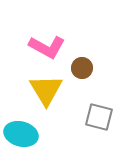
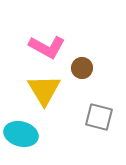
yellow triangle: moved 2 px left
